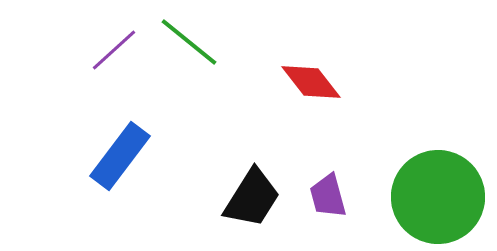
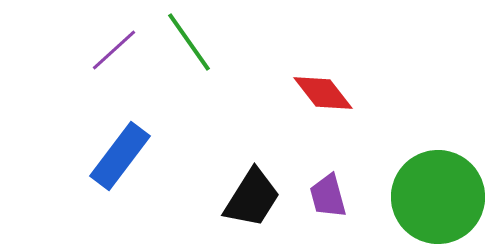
green line: rotated 16 degrees clockwise
red diamond: moved 12 px right, 11 px down
